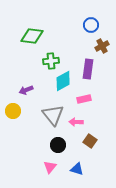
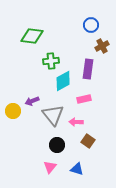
purple arrow: moved 6 px right, 11 px down
brown square: moved 2 px left
black circle: moved 1 px left
